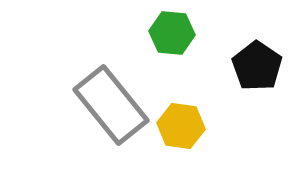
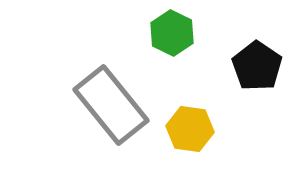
green hexagon: rotated 21 degrees clockwise
yellow hexagon: moved 9 px right, 3 px down
